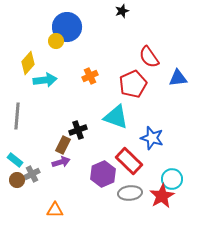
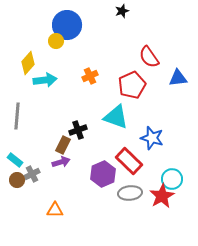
blue circle: moved 2 px up
red pentagon: moved 1 px left, 1 px down
